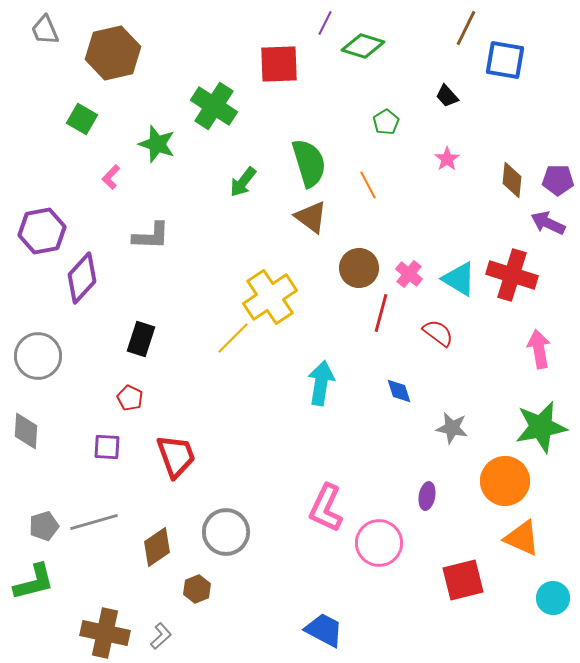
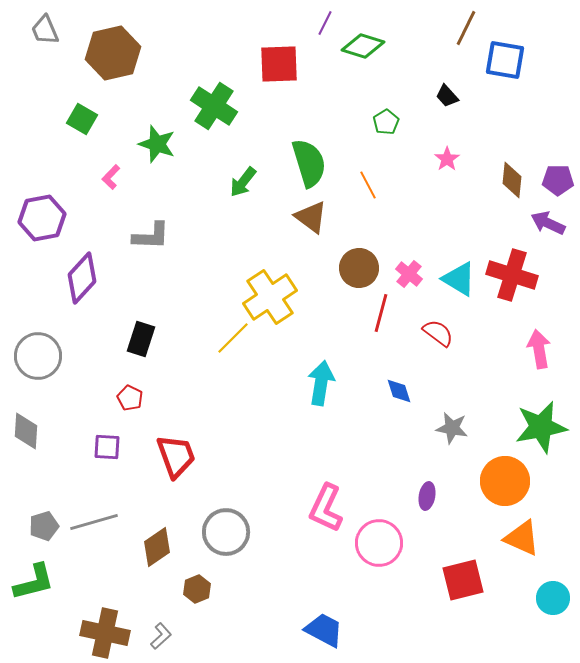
purple hexagon at (42, 231): moved 13 px up
